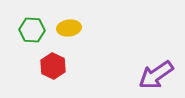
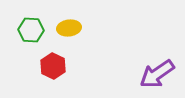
green hexagon: moved 1 px left
purple arrow: moved 1 px right, 1 px up
